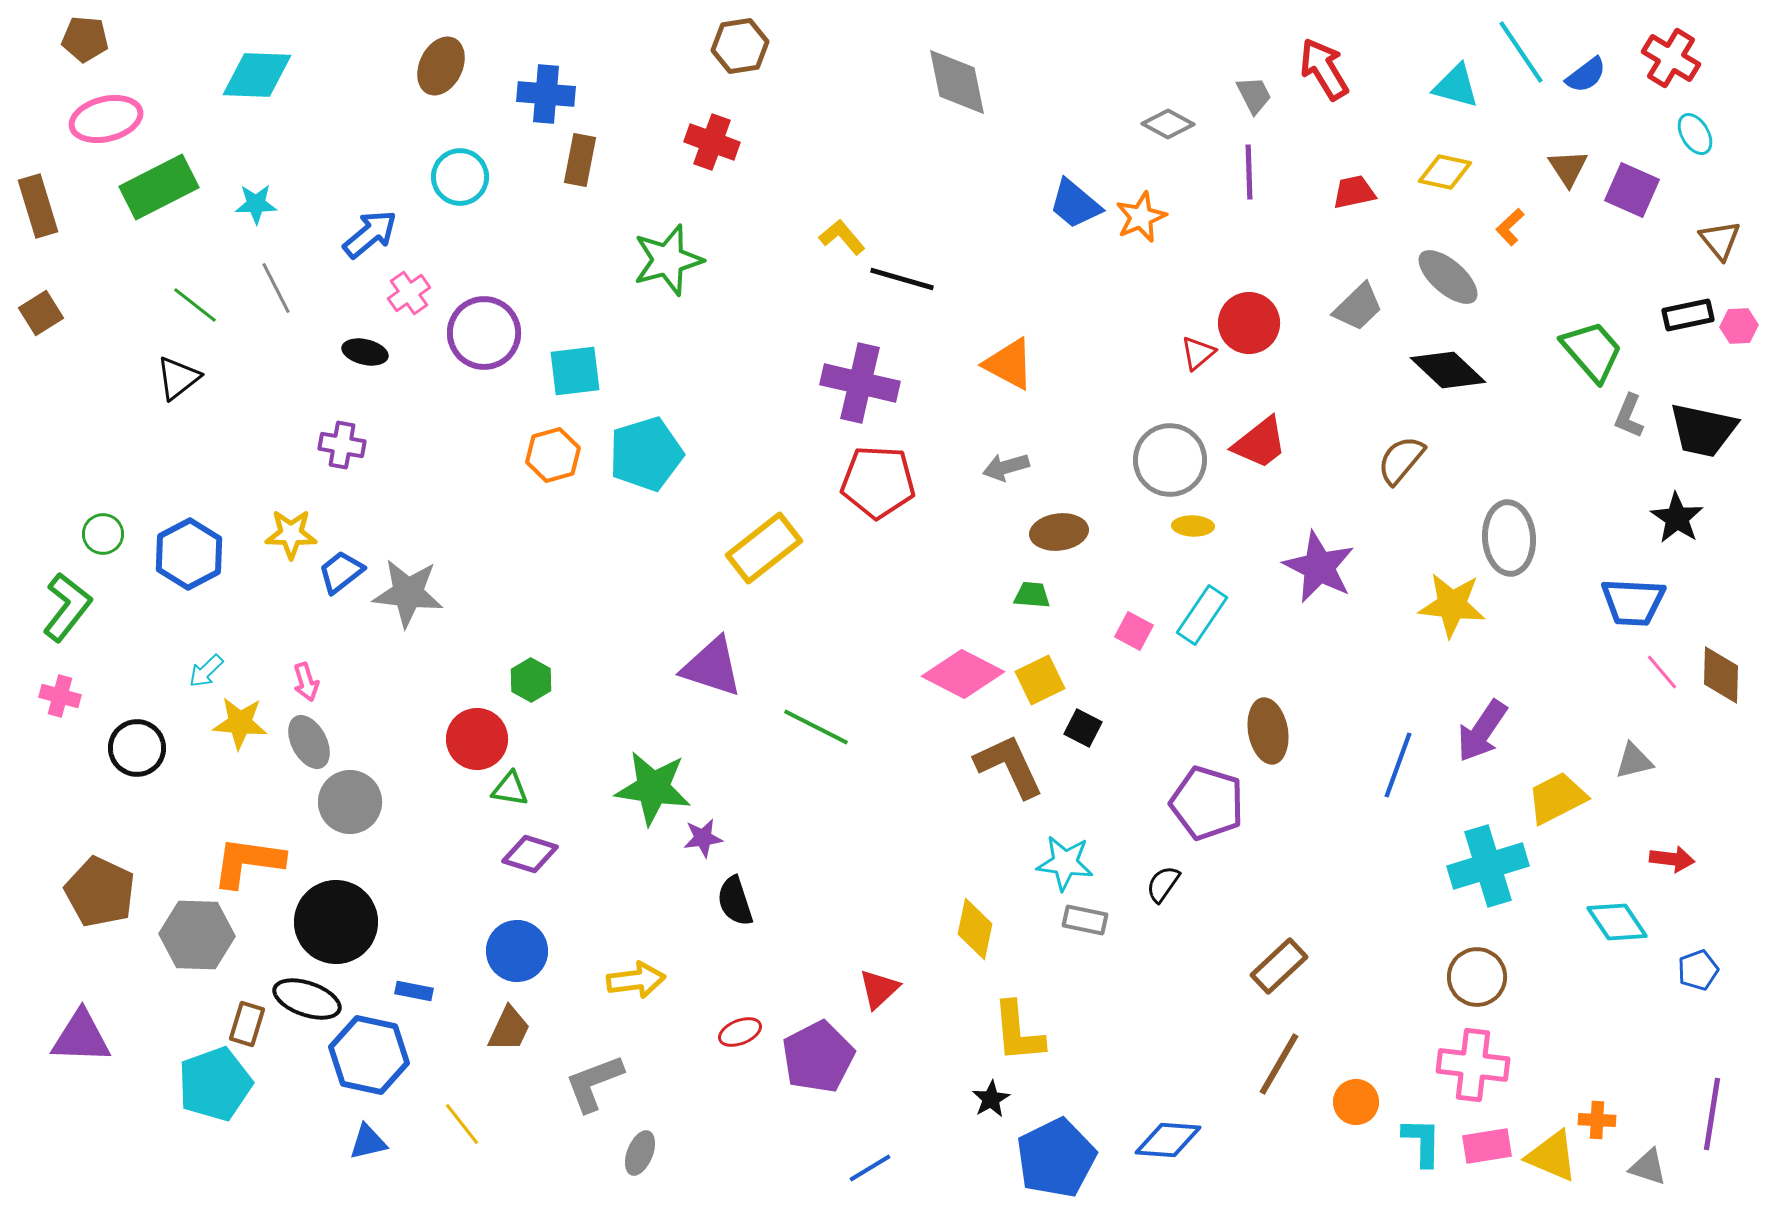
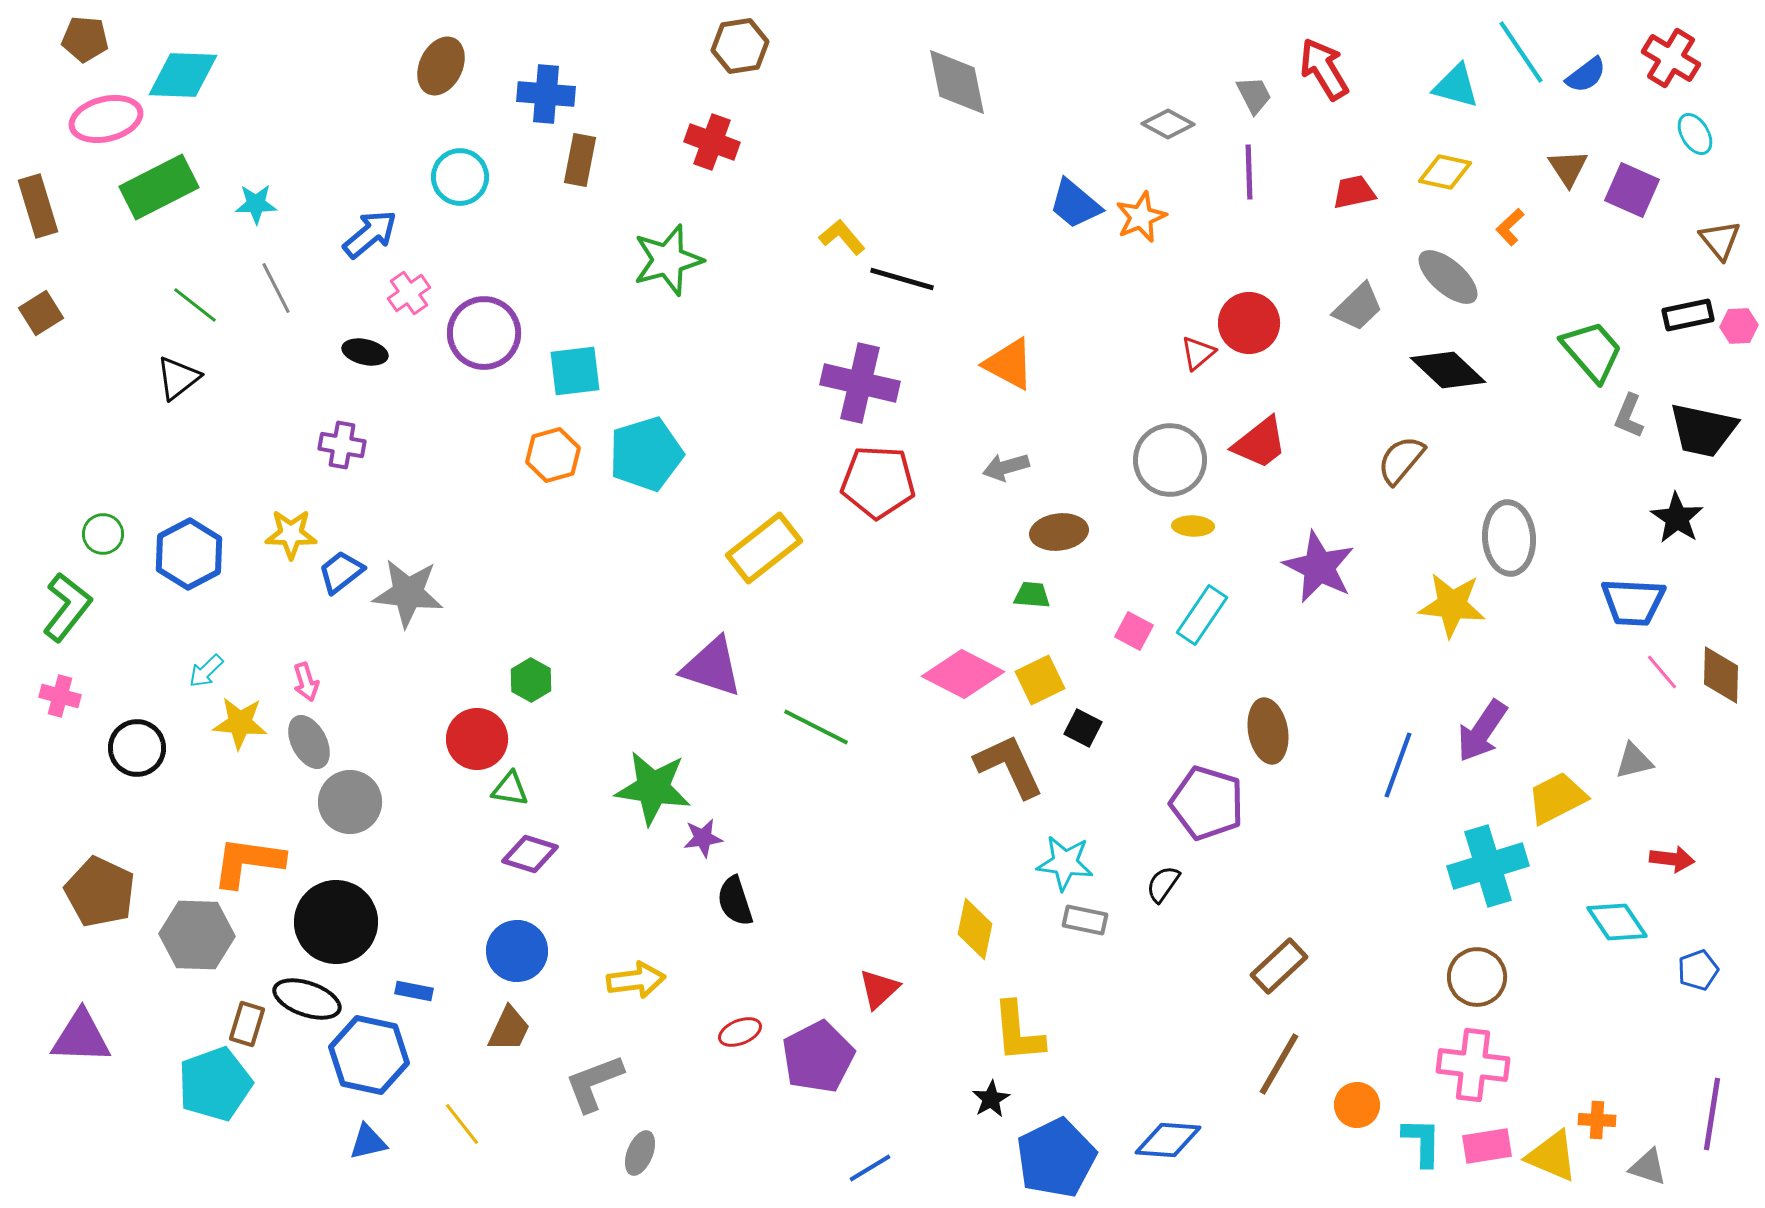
cyan diamond at (257, 75): moved 74 px left
orange circle at (1356, 1102): moved 1 px right, 3 px down
